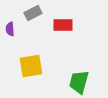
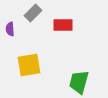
gray rectangle: rotated 18 degrees counterclockwise
yellow square: moved 2 px left, 1 px up
